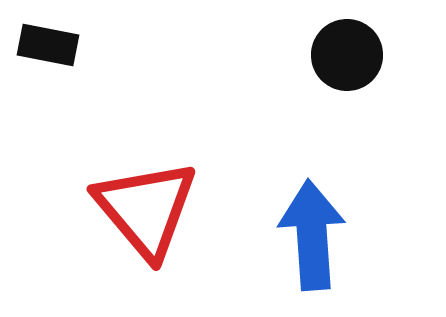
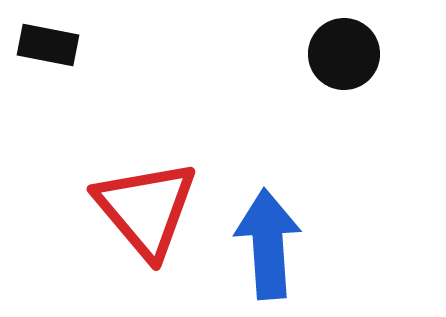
black circle: moved 3 px left, 1 px up
blue arrow: moved 44 px left, 9 px down
